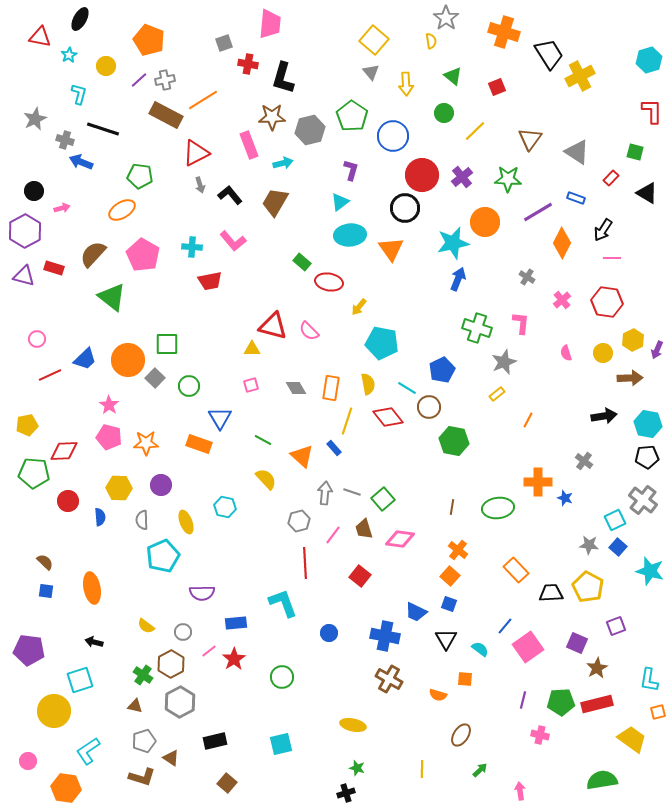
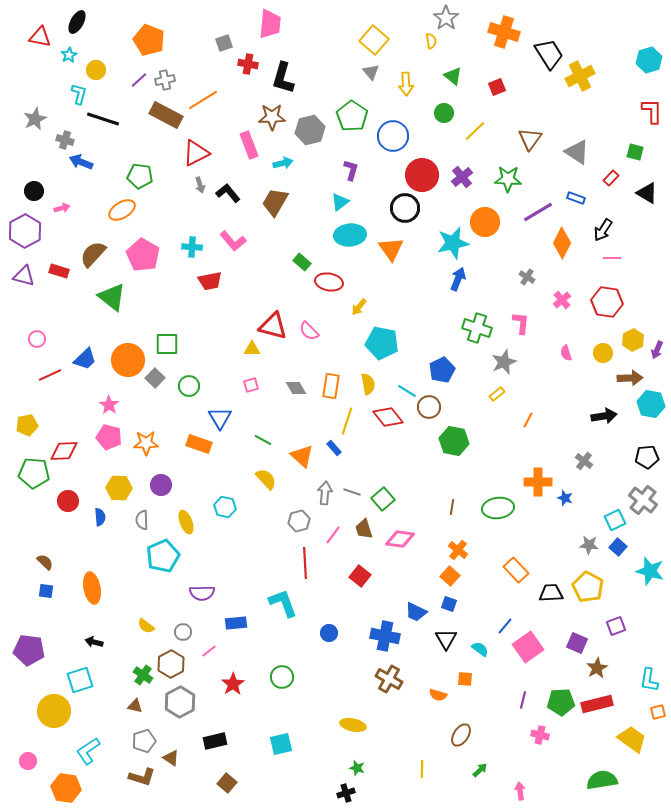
black ellipse at (80, 19): moved 3 px left, 3 px down
yellow circle at (106, 66): moved 10 px left, 4 px down
black line at (103, 129): moved 10 px up
black L-shape at (230, 195): moved 2 px left, 2 px up
red rectangle at (54, 268): moved 5 px right, 3 px down
orange rectangle at (331, 388): moved 2 px up
cyan line at (407, 388): moved 3 px down
cyan hexagon at (648, 424): moved 3 px right, 20 px up
red star at (234, 659): moved 1 px left, 25 px down
